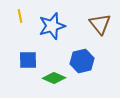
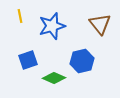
blue square: rotated 18 degrees counterclockwise
